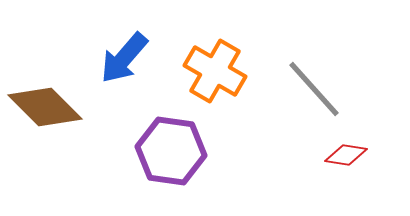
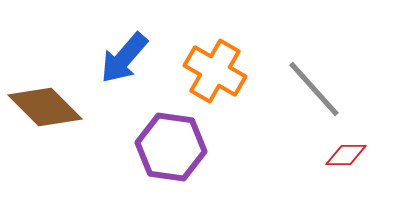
purple hexagon: moved 4 px up
red diamond: rotated 9 degrees counterclockwise
